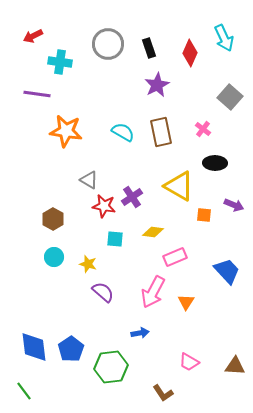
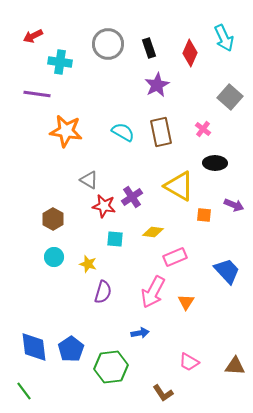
purple semicircle: rotated 65 degrees clockwise
